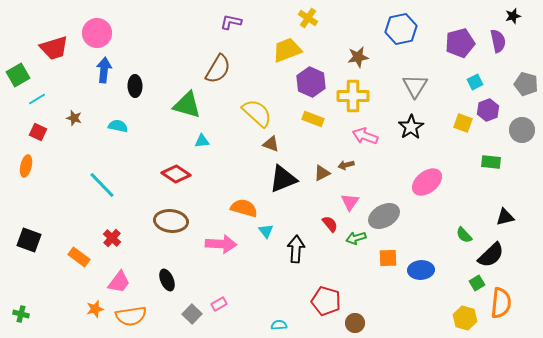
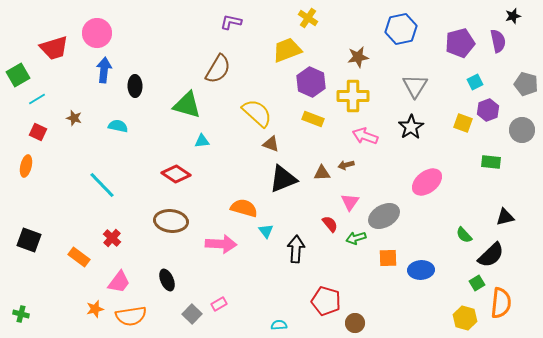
brown triangle at (322, 173): rotated 24 degrees clockwise
